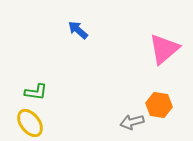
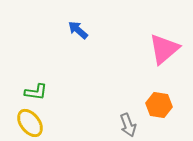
gray arrow: moved 4 px left, 3 px down; rotated 95 degrees counterclockwise
